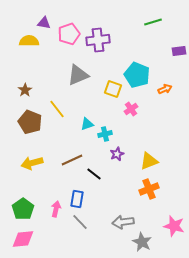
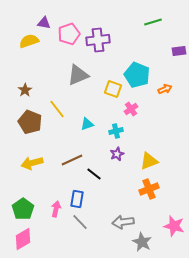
yellow semicircle: rotated 18 degrees counterclockwise
cyan cross: moved 11 px right, 3 px up
pink diamond: rotated 25 degrees counterclockwise
